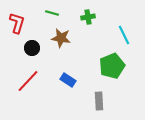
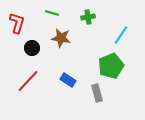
cyan line: moved 3 px left; rotated 60 degrees clockwise
green pentagon: moved 1 px left
gray rectangle: moved 2 px left, 8 px up; rotated 12 degrees counterclockwise
